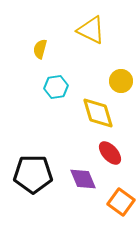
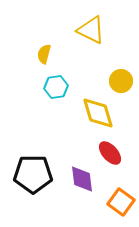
yellow semicircle: moved 4 px right, 5 px down
purple diamond: moved 1 px left; rotated 16 degrees clockwise
